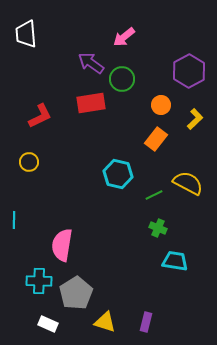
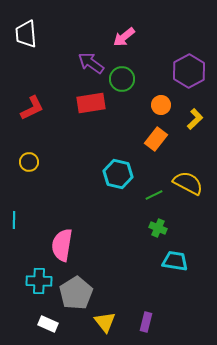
red L-shape: moved 8 px left, 8 px up
yellow triangle: rotated 35 degrees clockwise
